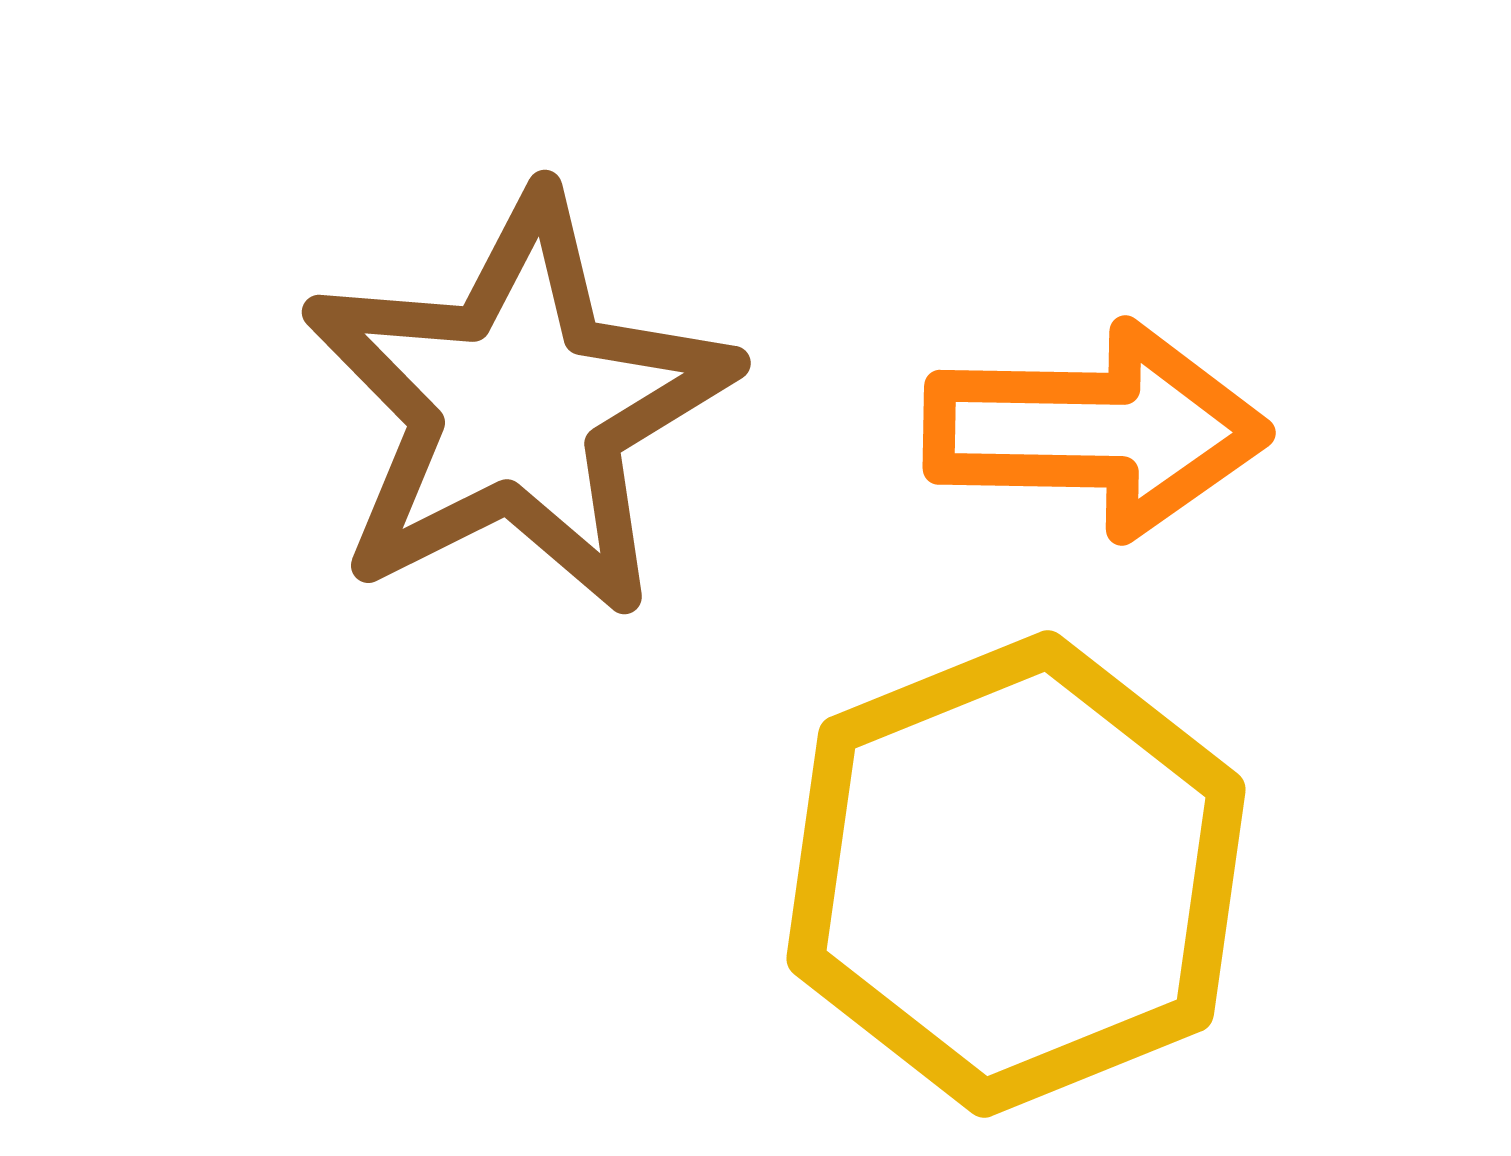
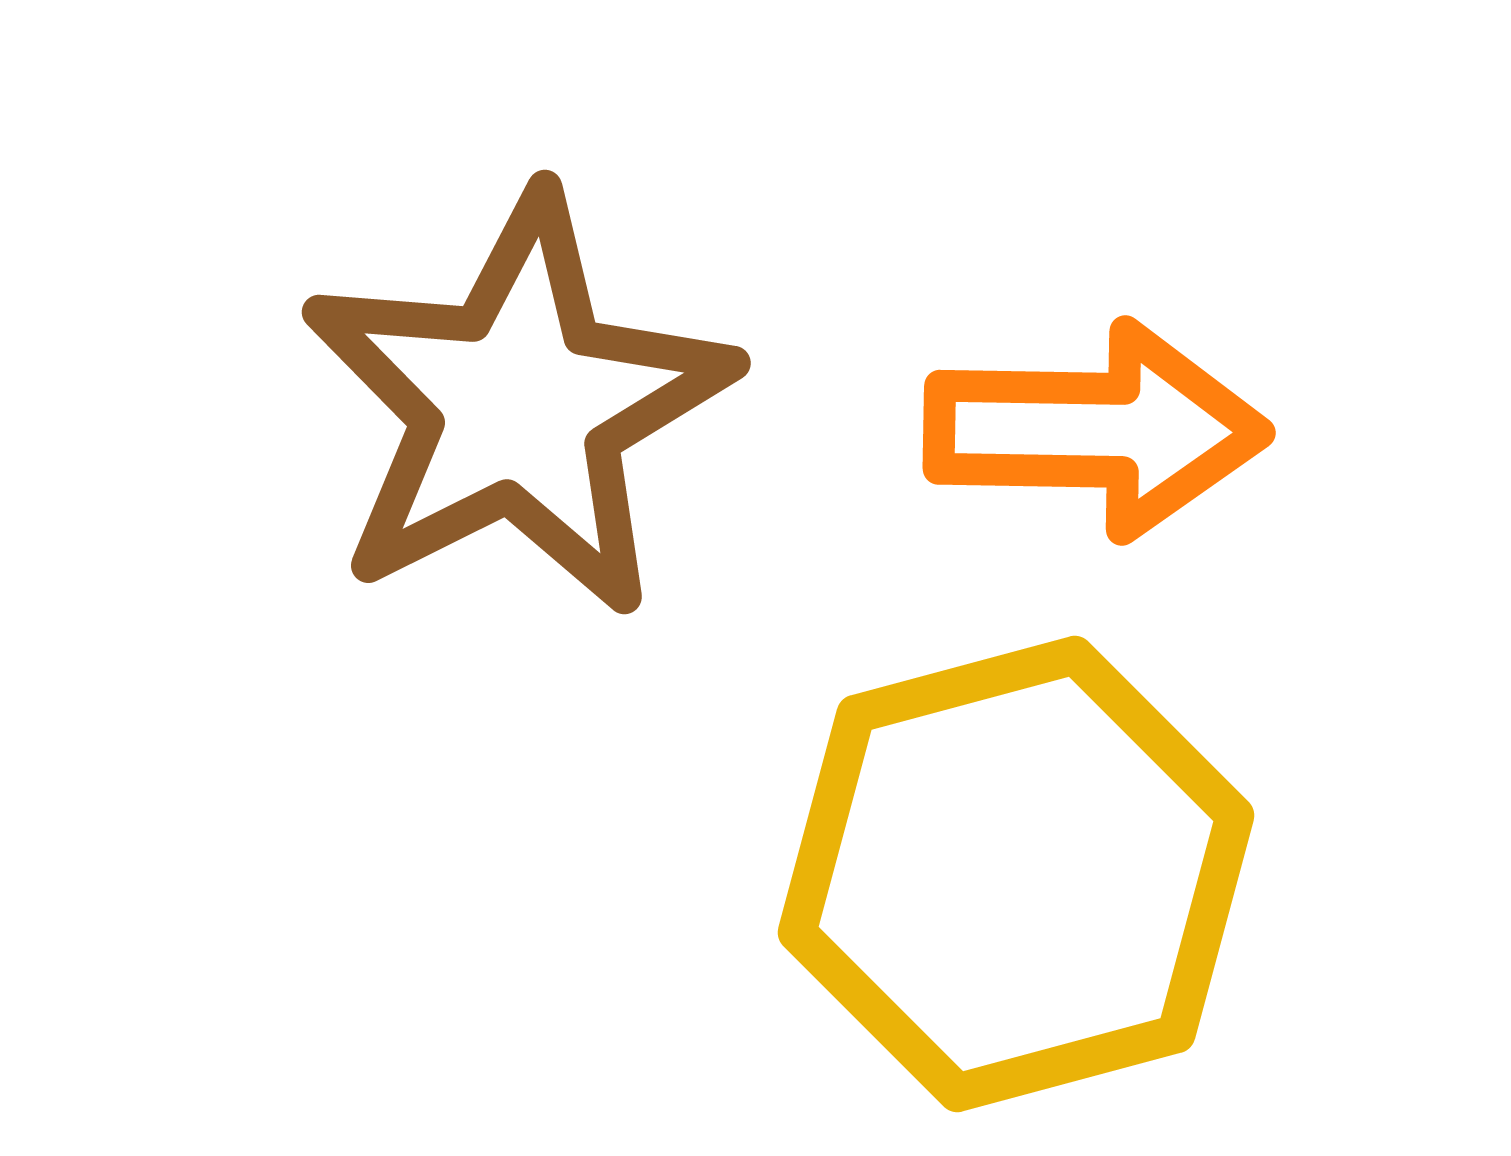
yellow hexagon: rotated 7 degrees clockwise
